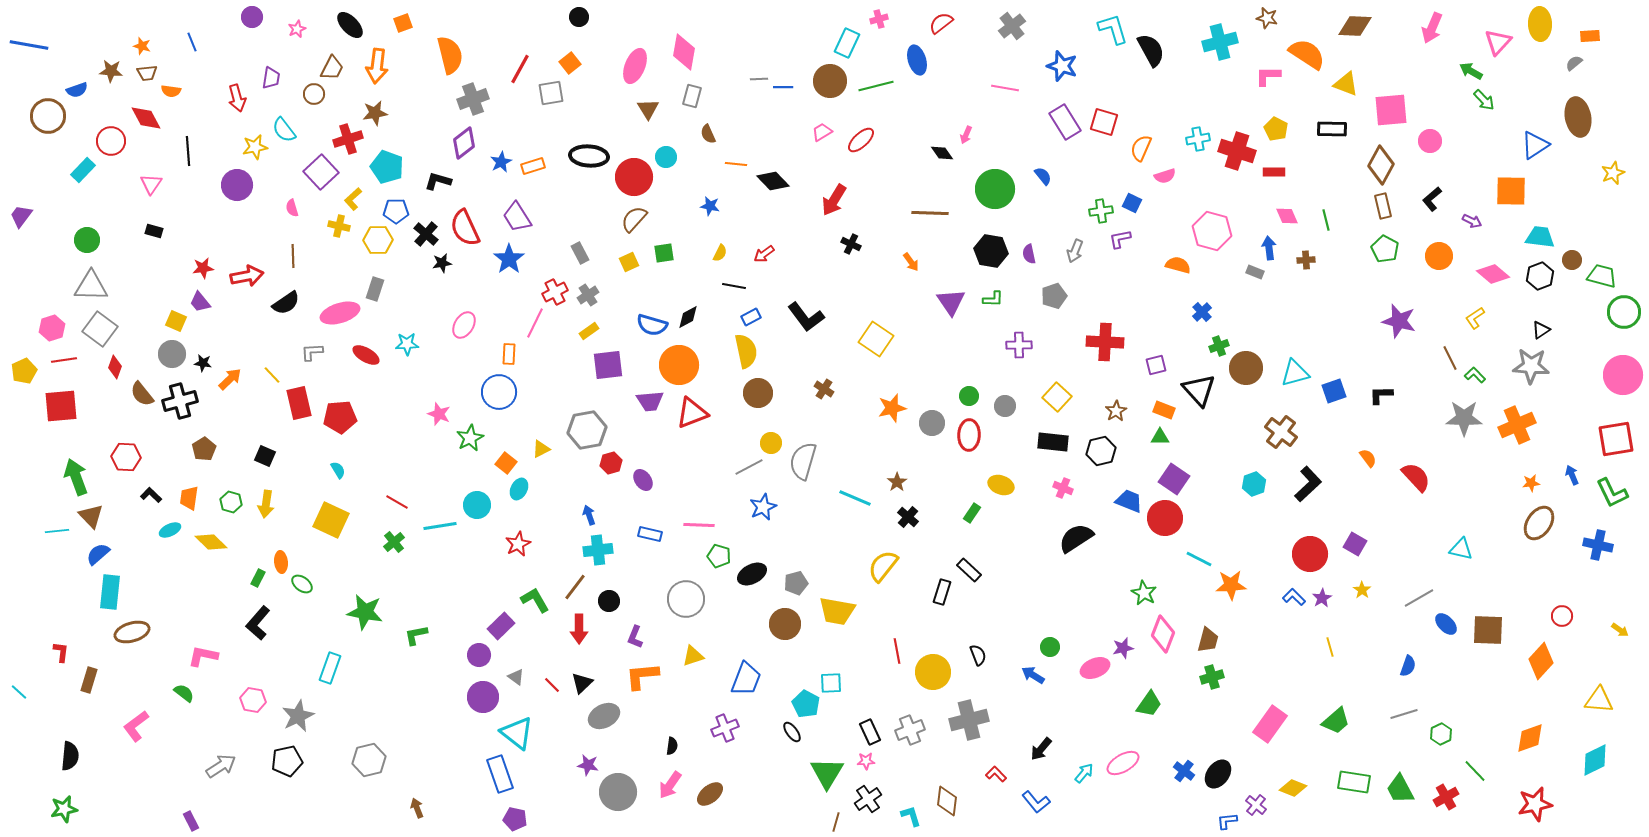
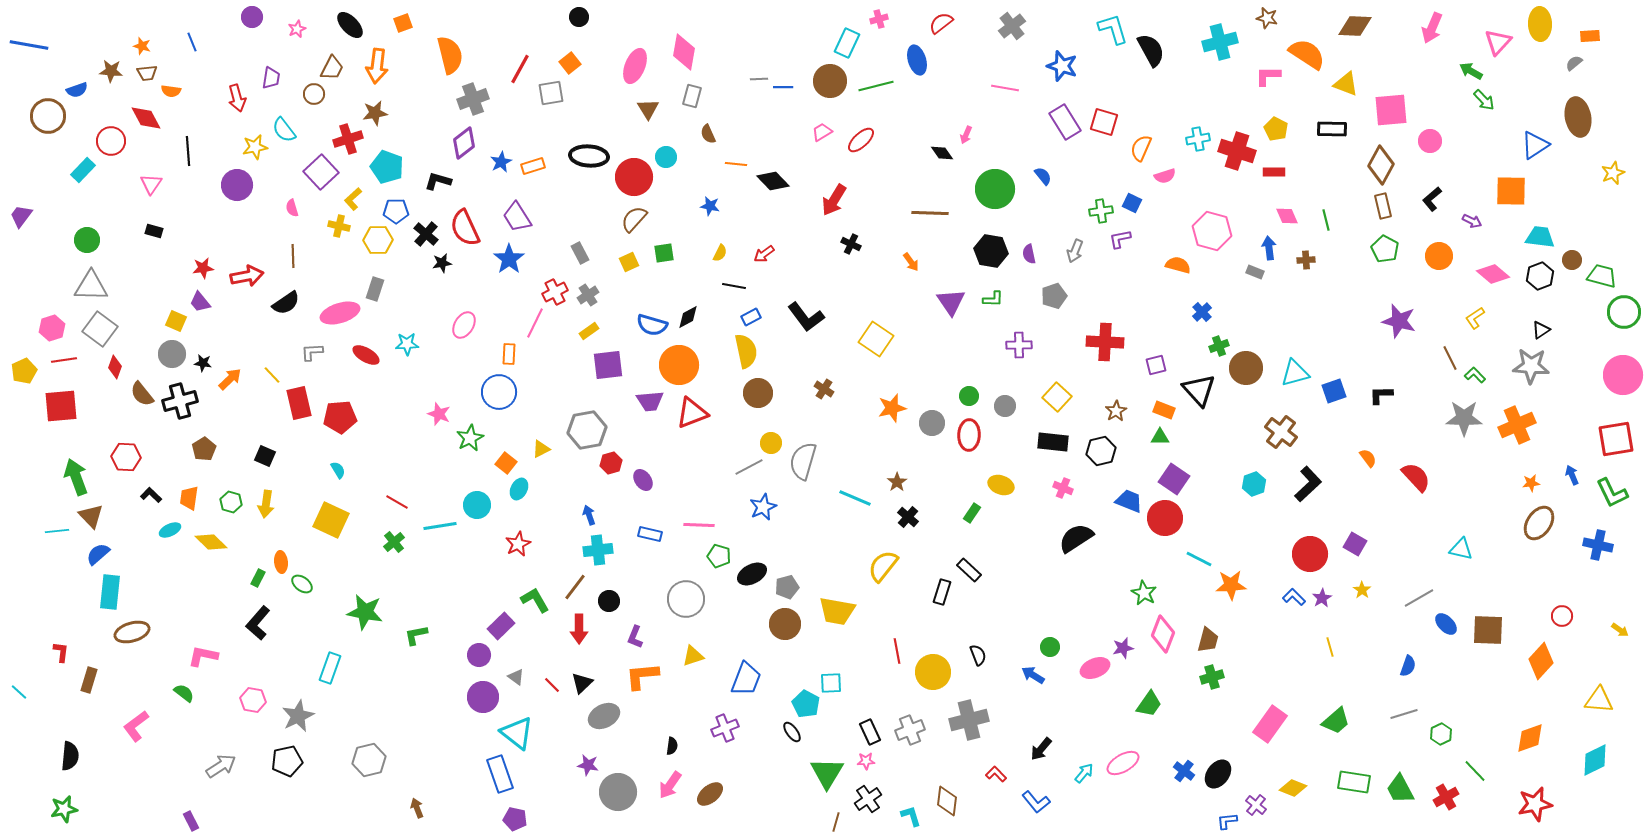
gray pentagon at (796, 583): moved 9 px left, 4 px down
